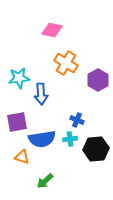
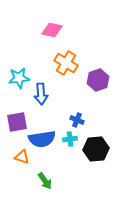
purple hexagon: rotated 10 degrees clockwise
green arrow: rotated 84 degrees counterclockwise
